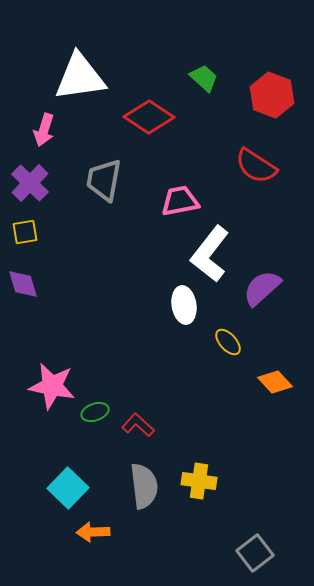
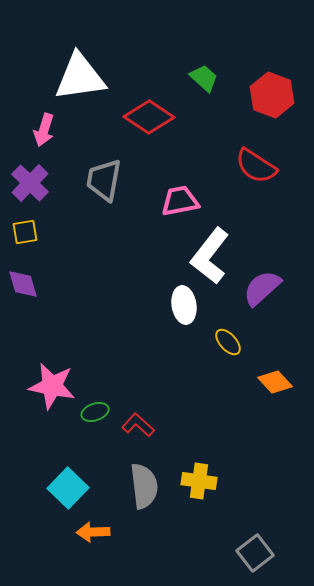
white L-shape: moved 2 px down
